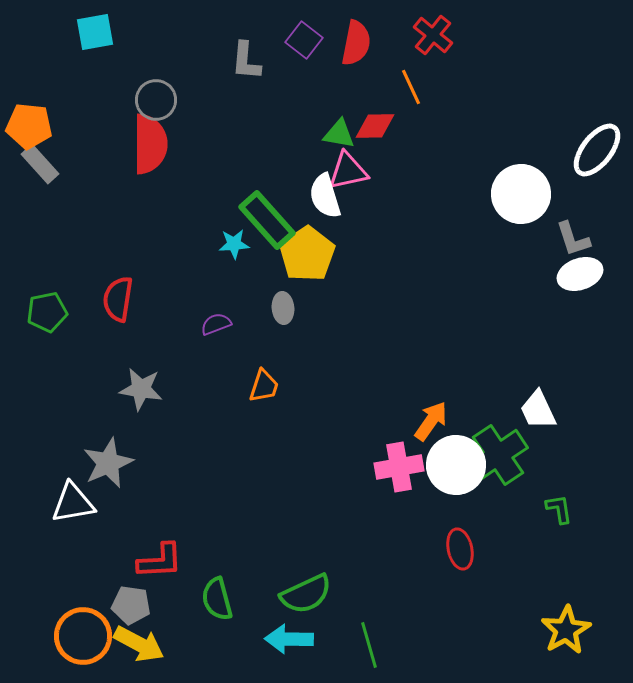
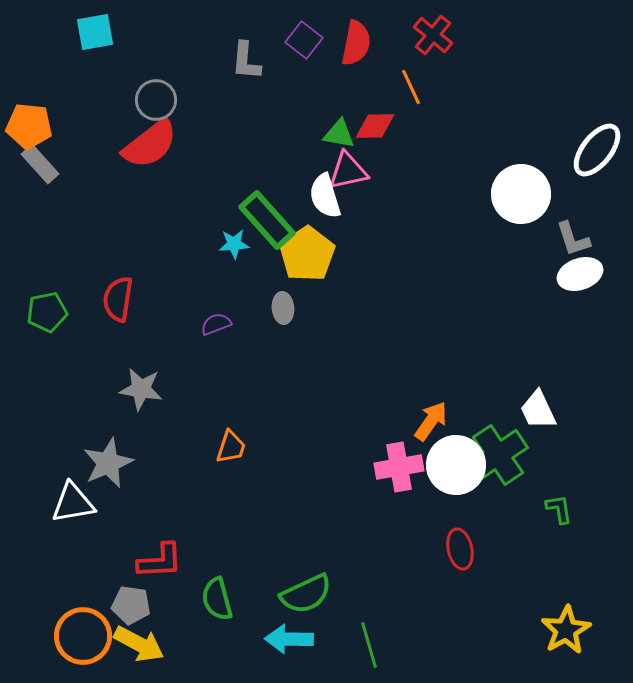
red semicircle at (150, 144): rotated 52 degrees clockwise
orange trapezoid at (264, 386): moved 33 px left, 61 px down
